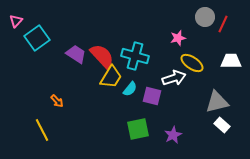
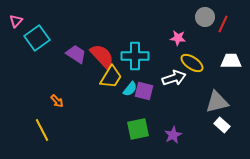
pink star: rotated 21 degrees clockwise
cyan cross: rotated 16 degrees counterclockwise
purple square: moved 8 px left, 5 px up
